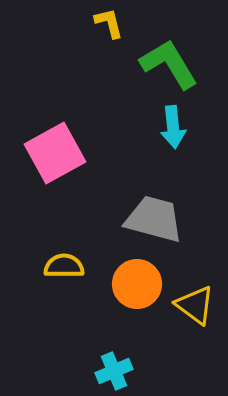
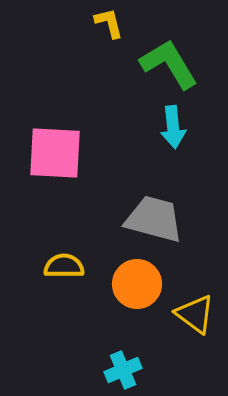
pink square: rotated 32 degrees clockwise
yellow triangle: moved 9 px down
cyan cross: moved 9 px right, 1 px up
